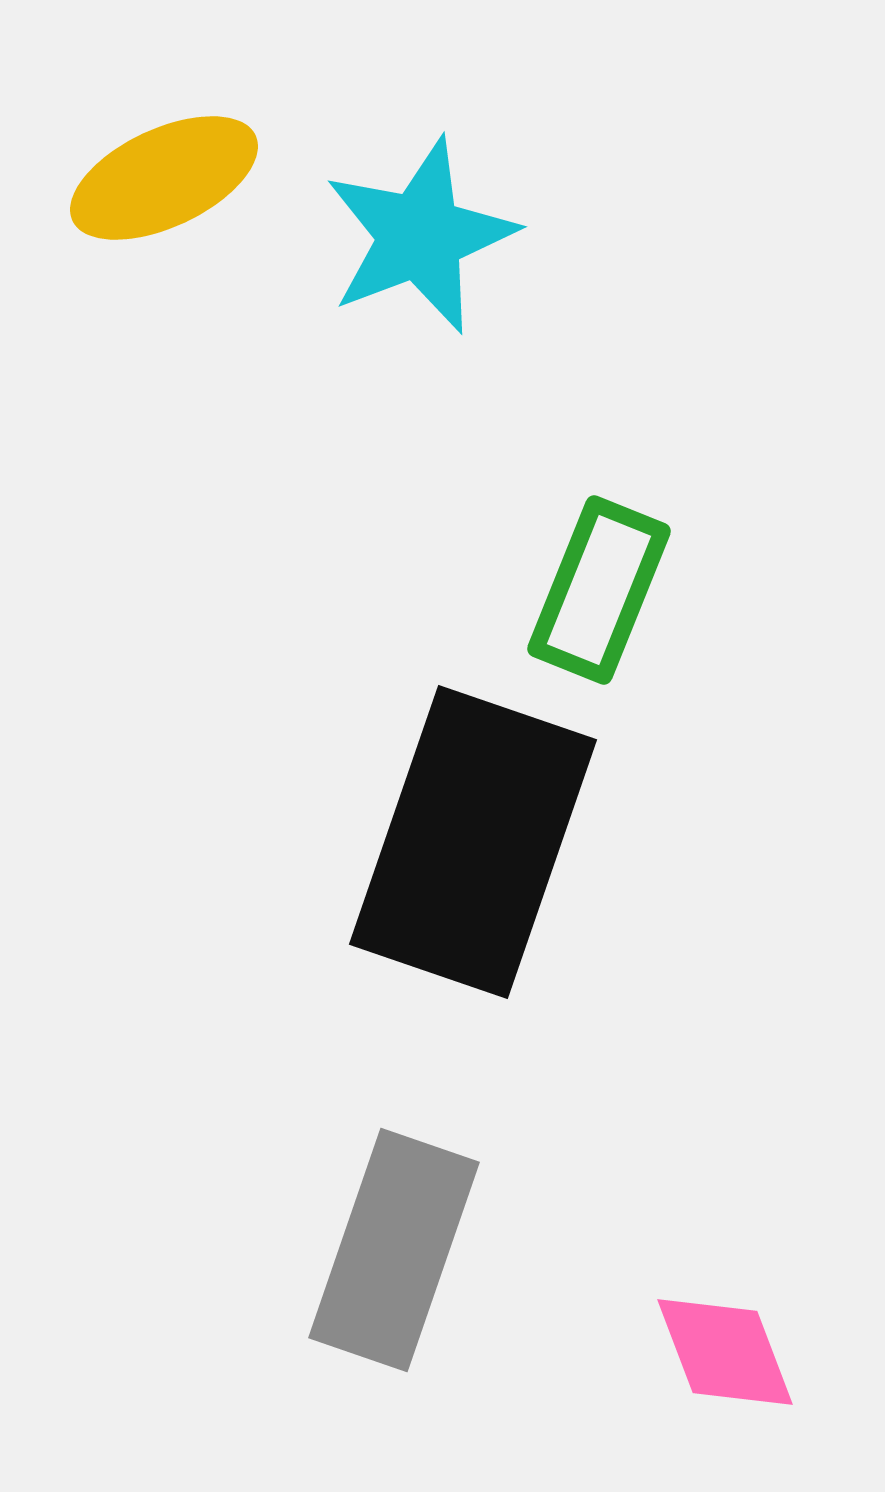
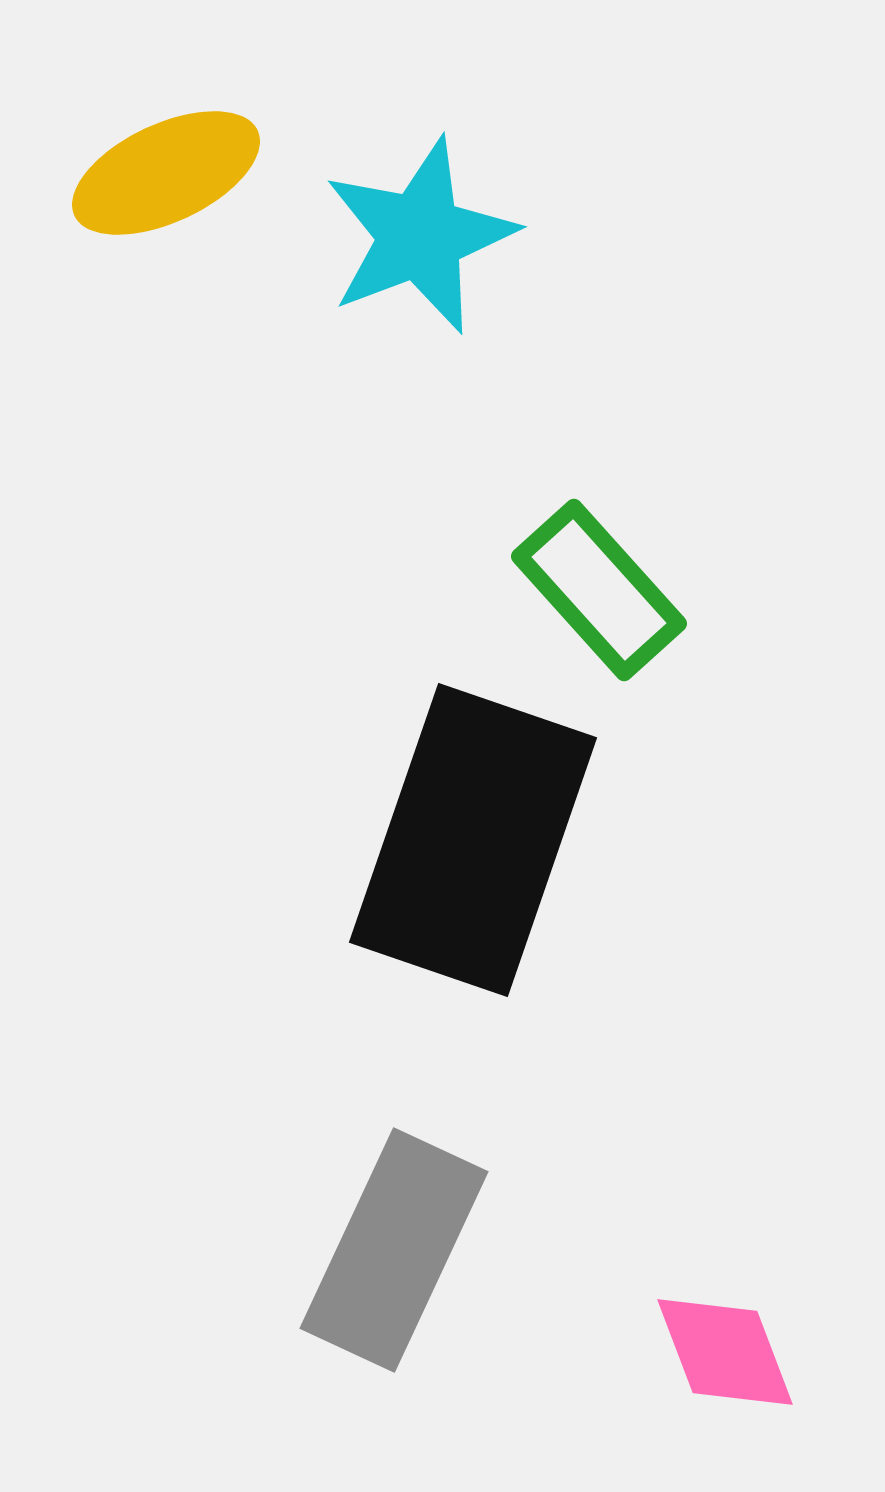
yellow ellipse: moved 2 px right, 5 px up
green rectangle: rotated 64 degrees counterclockwise
black rectangle: moved 2 px up
gray rectangle: rotated 6 degrees clockwise
